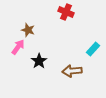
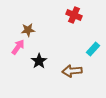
red cross: moved 8 px right, 3 px down
brown star: rotated 24 degrees counterclockwise
